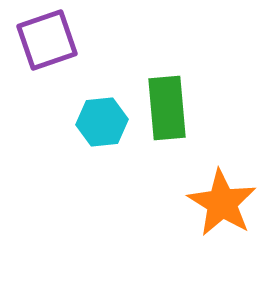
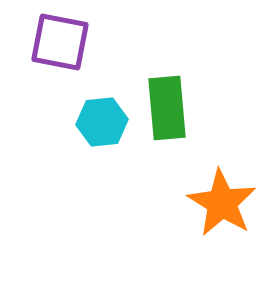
purple square: moved 13 px right, 2 px down; rotated 30 degrees clockwise
